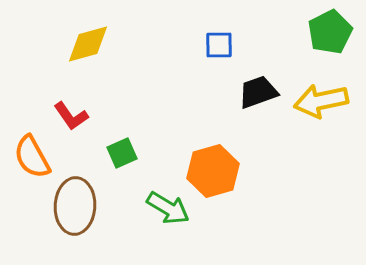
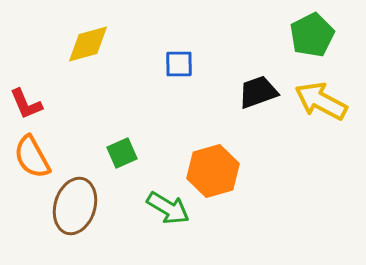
green pentagon: moved 18 px left, 3 px down
blue square: moved 40 px left, 19 px down
yellow arrow: rotated 40 degrees clockwise
red L-shape: moved 45 px left, 12 px up; rotated 12 degrees clockwise
brown ellipse: rotated 14 degrees clockwise
